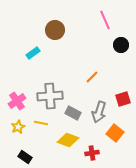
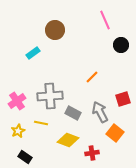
gray arrow: moved 1 px right; rotated 135 degrees clockwise
yellow star: moved 4 px down
